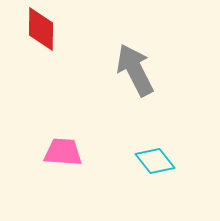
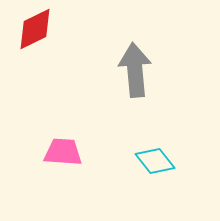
red diamond: moved 6 px left; rotated 63 degrees clockwise
gray arrow: rotated 22 degrees clockwise
